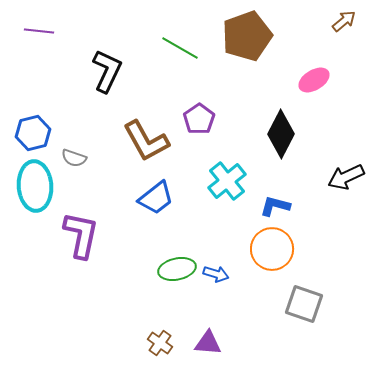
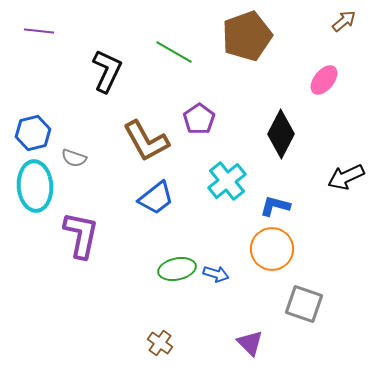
green line: moved 6 px left, 4 px down
pink ellipse: moved 10 px right; rotated 20 degrees counterclockwise
purple triangle: moved 42 px right; rotated 40 degrees clockwise
